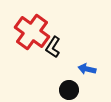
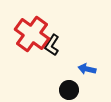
red cross: moved 2 px down
black L-shape: moved 1 px left, 2 px up
